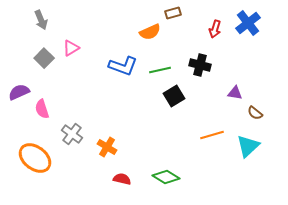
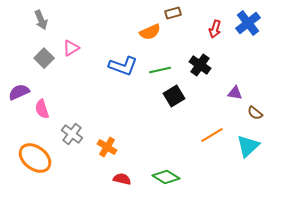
black cross: rotated 20 degrees clockwise
orange line: rotated 15 degrees counterclockwise
